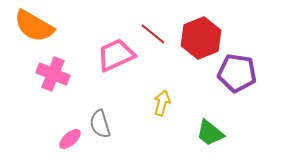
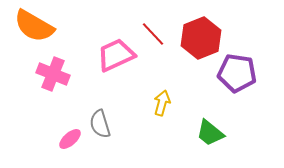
red line: rotated 8 degrees clockwise
